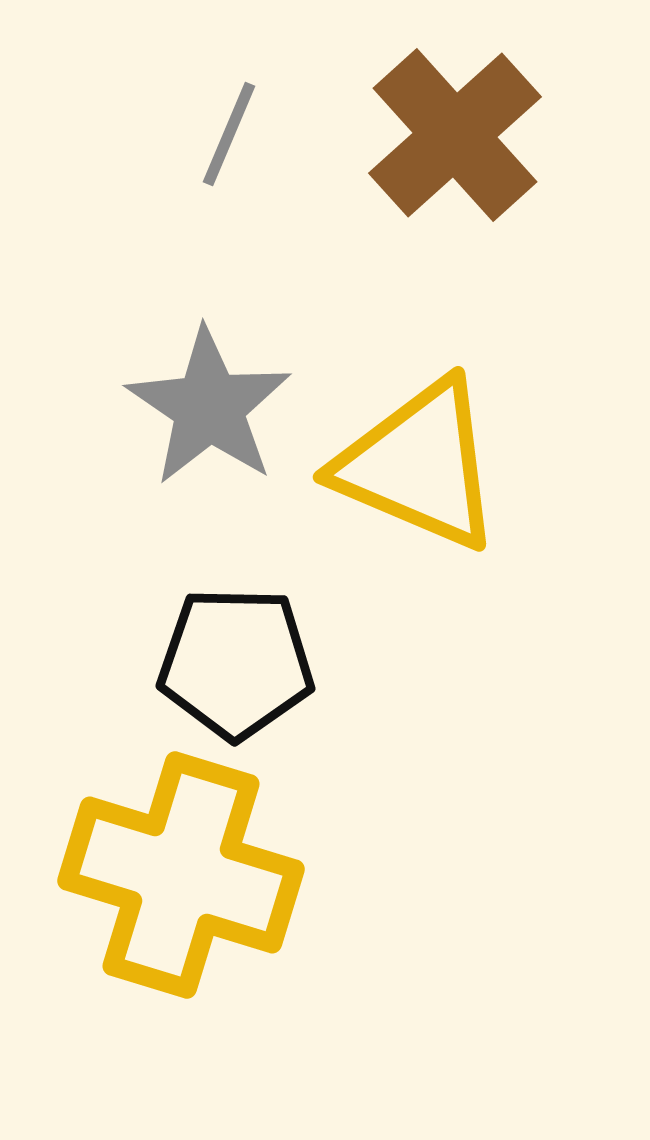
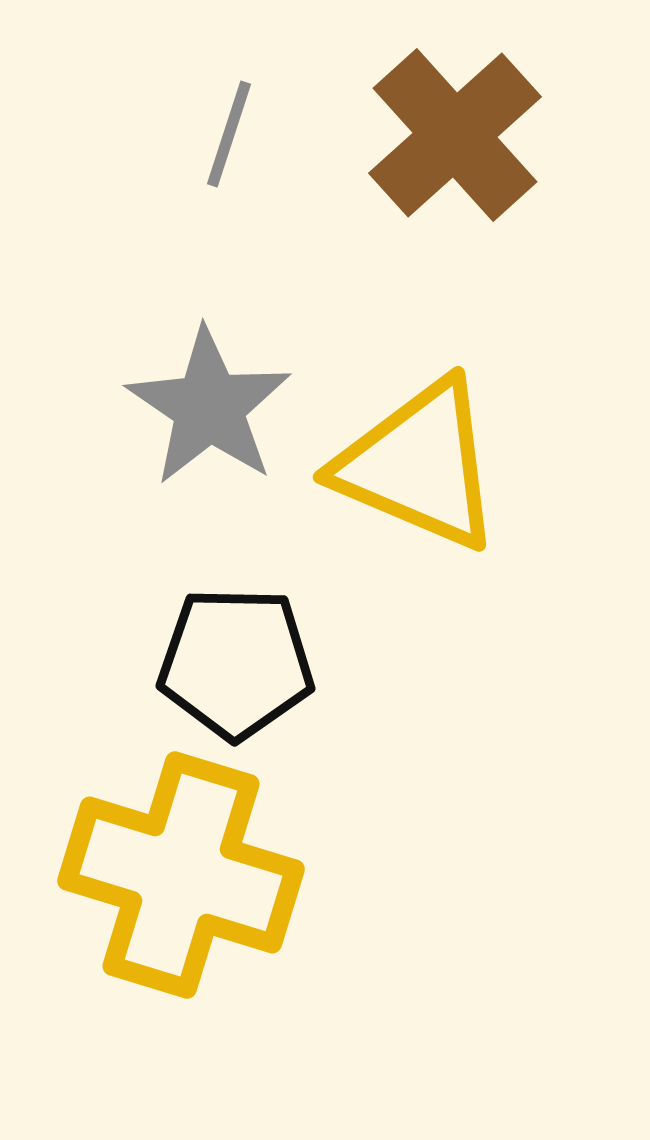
gray line: rotated 5 degrees counterclockwise
